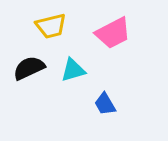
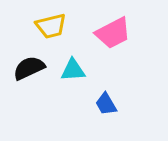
cyan triangle: rotated 12 degrees clockwise
blue trapezoid: moved 1 px right
